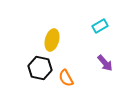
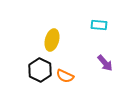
cyan rectangle: moved 1 px left, 1 px up; rotated 35 degrees clockwise
black hexagon: moved 2 px down; rotated 15 degrees clockwise
orange semicircle: moved 1 px left, 2 px up; rotated 36 degrees counterclockwise
